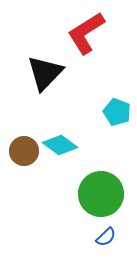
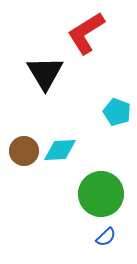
black triangle: rotated 15 degrees counterclockwise
cyan diamond: moved 5 px down; rotated 40 degrees counterclockwise
